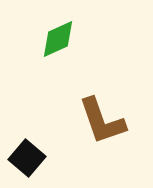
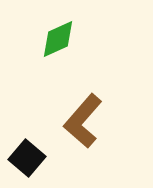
brown L-shape: moved 19 px left; rotated 60 degrees clockwise
